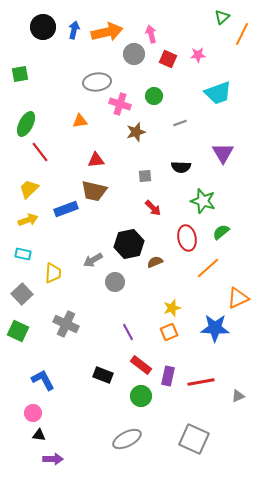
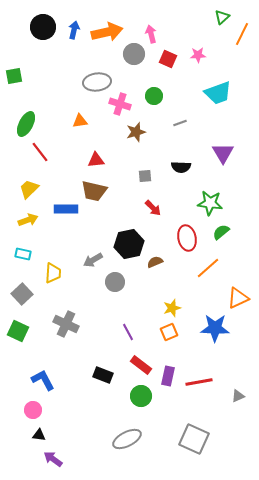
green square at (20, 74): moved 6 px left, 2 px down
green star at (203, 201): moved 7 px right, 2 px down; rotated 10 degrees counterclockwise
blue rectangle at (66, 209): rotated 20 degrees clockwise
red line at (201, 382): moved 2 px left
pink circle at (33, 413): moved 3 px up
purple arrow at (53, 459): rotated 144 degrees counterclockwise
